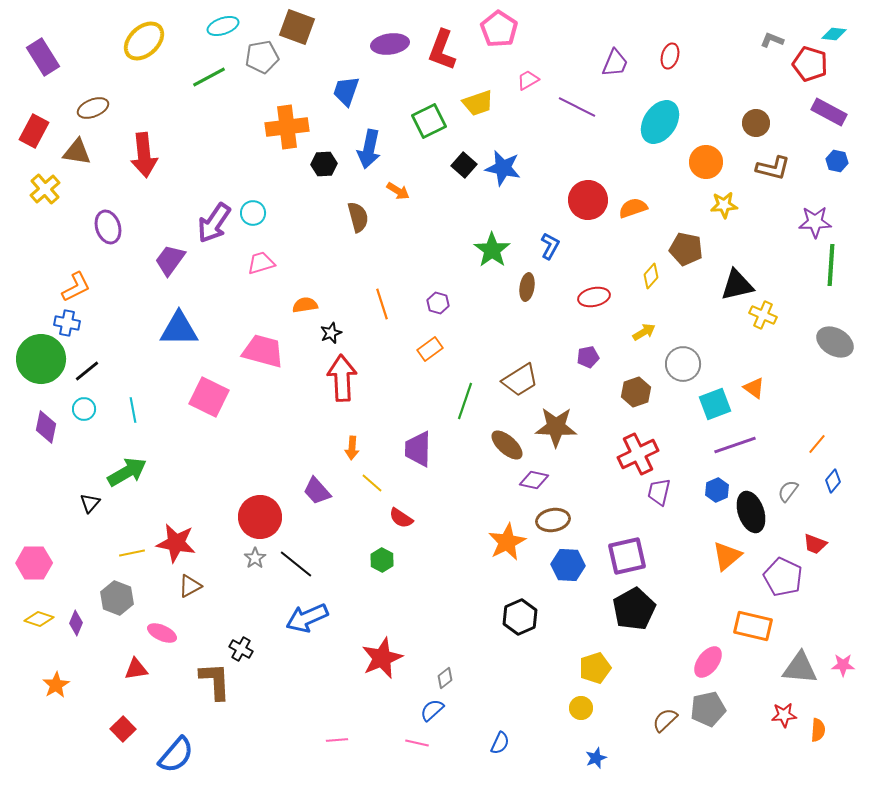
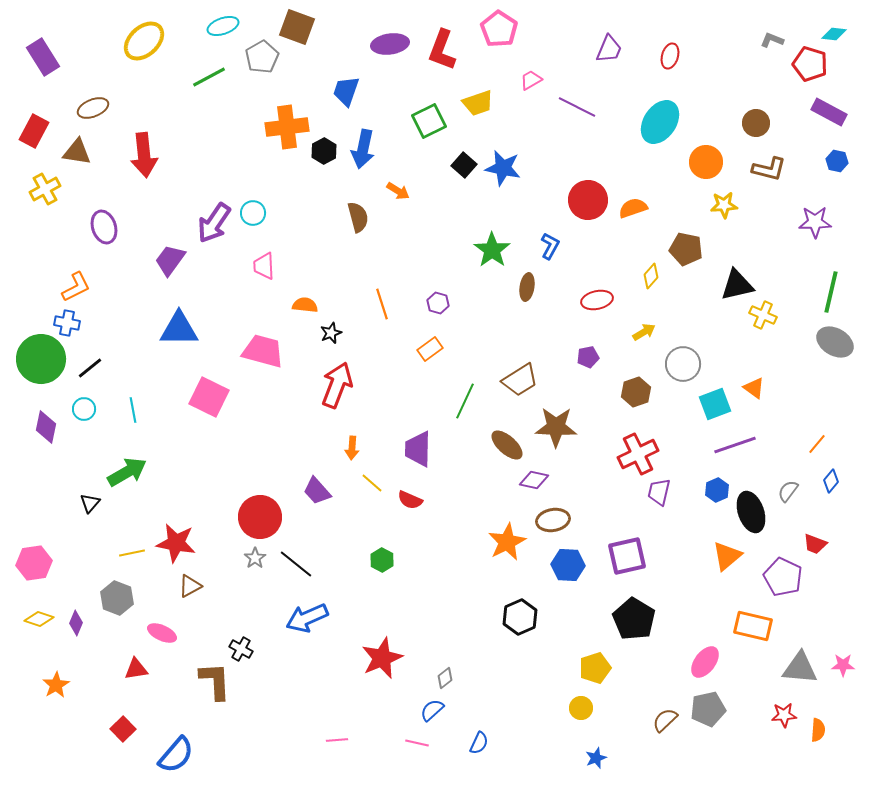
gray pentagon at (262, 57): rotated 20 degrees counterclockwise
purple trapezoid at (615, 63): moved 6 px left, 14 px up
pink trapezoid at (528, 80): moved 3 px right
blue arrow at (369, 149): moved 6 px left
black hexagon at (324, 164): moved 13 px up; rotated 25 degrees counterclockwise
brown L-shape at (773, 168): moved 4 px left, 1 px down
yellow cross at (45, 189): rotated 12 degrees clockwise
purple ellipse at (108, 227): moved 4 px left
pink trapezoid at (261, 263): moved 3 px right, 3 px down; rotated 76 degrees counterclockwise
green line at (831, 265): moved 27 px down; rotated 9 degrees clockwise
red ellipse at (594, 297): moved 3 px right, 3 px down
orange semicircle at (305, 305): rotated 15 degrees clockwise
black line at (87, 371): moved 3 px right, 3 px up
red arrow at (342, 378): moved 5 px left, 7 px down; rotated 24 degrees clockwise
green line at (465, 401): rotated 6 degrees clockwise
blue diamond at (833, 481): moved 2 px left
red semicircle at (401, 518): moved 9 px right, 18 px up; rotated 10 degrees counterclockwise
pink hexagon at (34, 563): rotated 8 degrees counterclockwise
black pentagon at (634, 609): moved 10 px down; rotated 12 degrees counterclockwise
pink ellipse at (708, 662): moved 3 px left
blue semicircle at (500, 743): moved 21 px left
